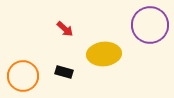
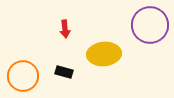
red arrow: rotated 42 degrees clockwise
